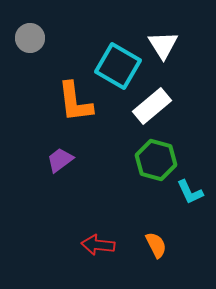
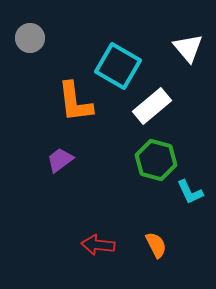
white triangle: moved 25 px right, 3 px down; rotated 8 degrees counterclockwise
